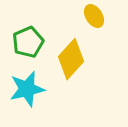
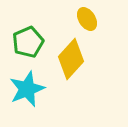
yellow ellipse: moved 7 px left, 3 px down
cyan star: rotated 9 degrees counterclockwise
